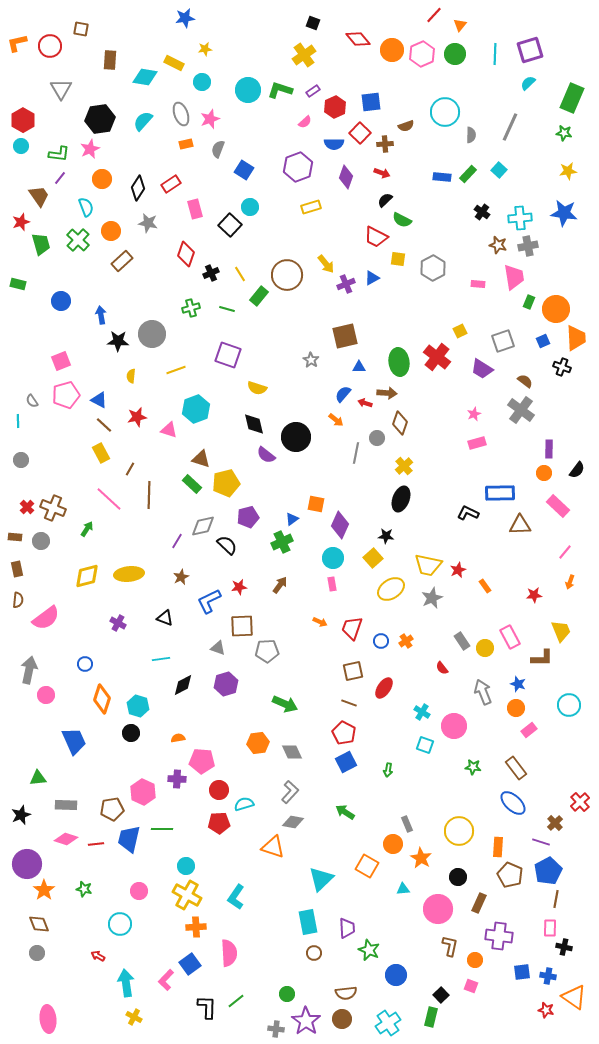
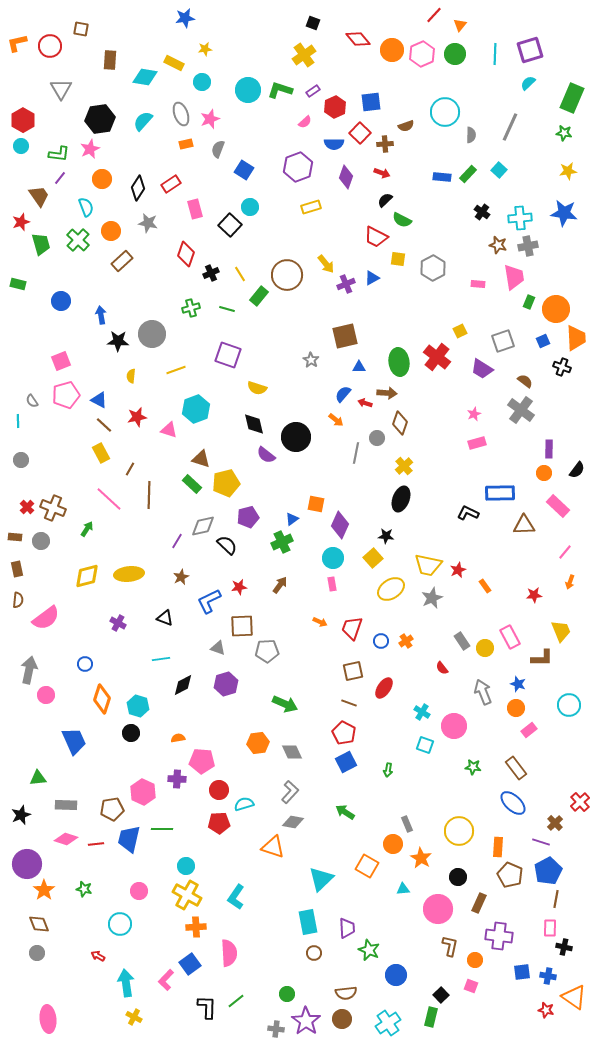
brown triangle at (520, 525): moved 4 px right
